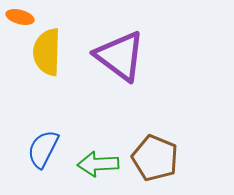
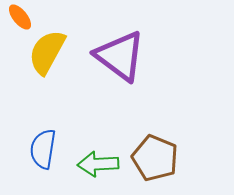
orange ellipse: rotated 36 degrees clockwise
yellow semicircle: rotated 27 degrees clockwise
blue semicircle: rotated 18 degrees counterclockwise
